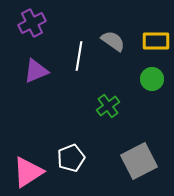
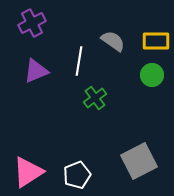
white line: moved 5 px down
green circle: moved 4 px up
green cross: moved 13 px left, 8 px up
white pentagon: moved 6 px right, 17 px down
